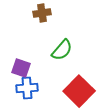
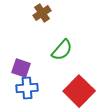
brown cross: rotated 24 degrees counterclockwise
